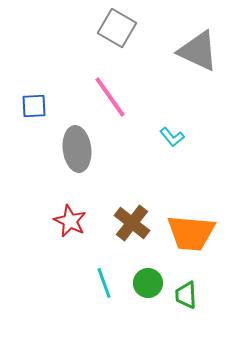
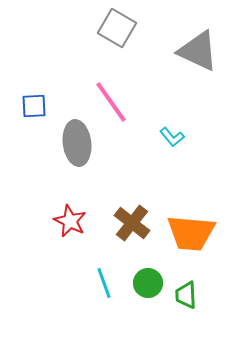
pink line: moved 1 px right, 5 px down
gray ellipse: moved 6 px up
